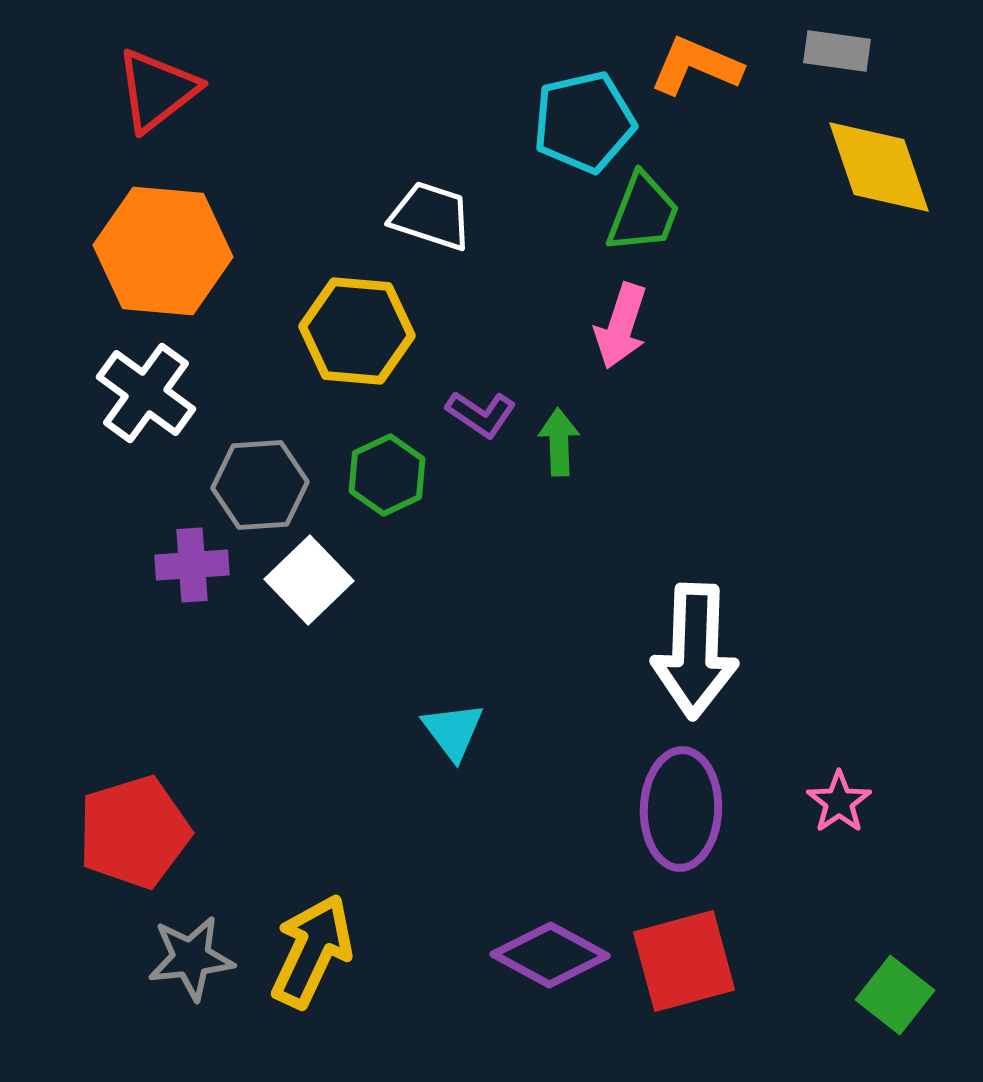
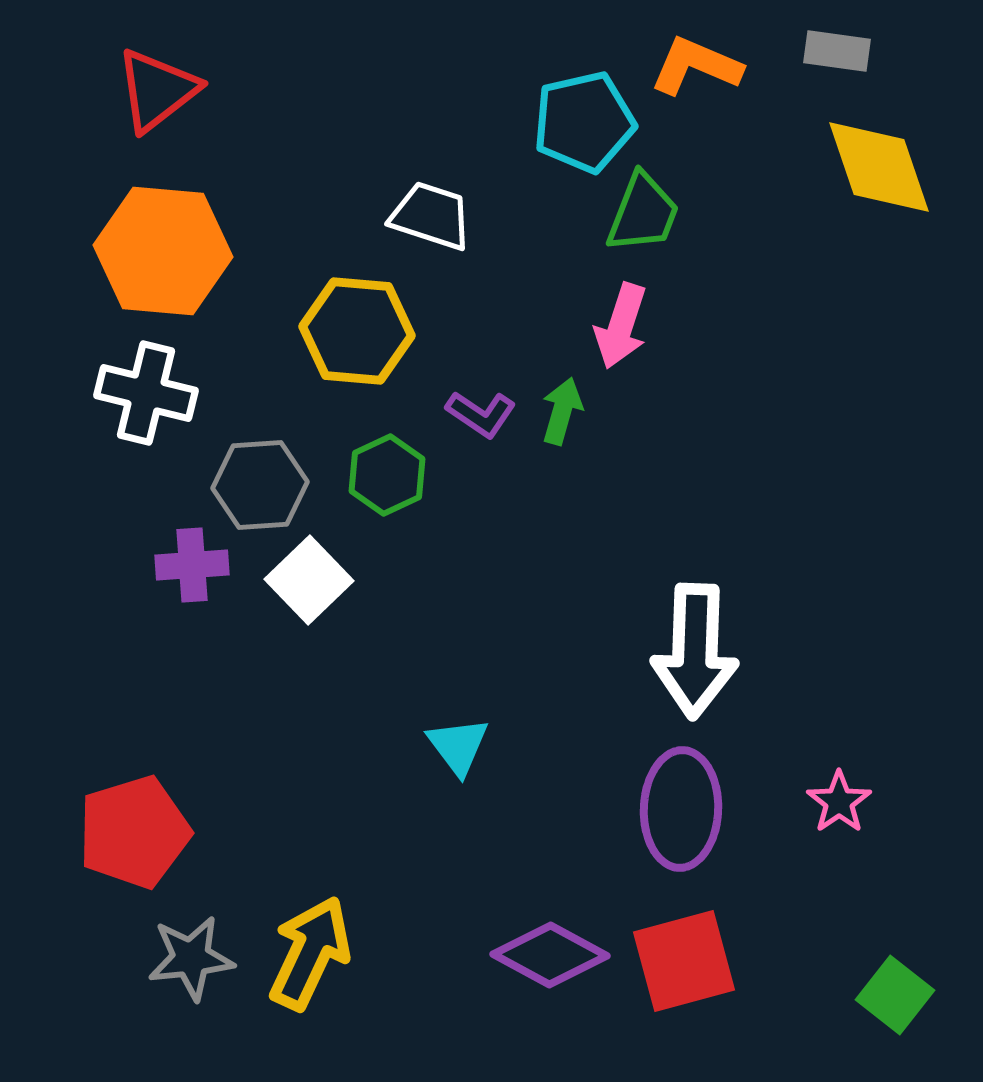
white cross: rotated 22 degrees counterclockwise
green arrow: moved 3 px right, 31 px up; rotated 18 degrees clockwise
cyan triangle: moved 5 px right, 15 px down
yellow arrow: moved 2 px left, 2 px down
